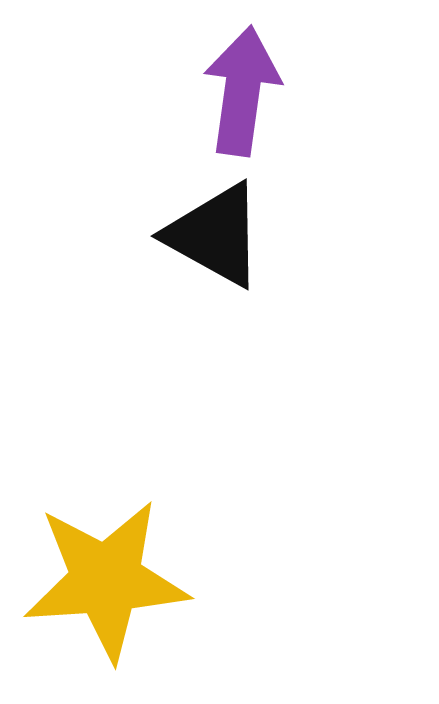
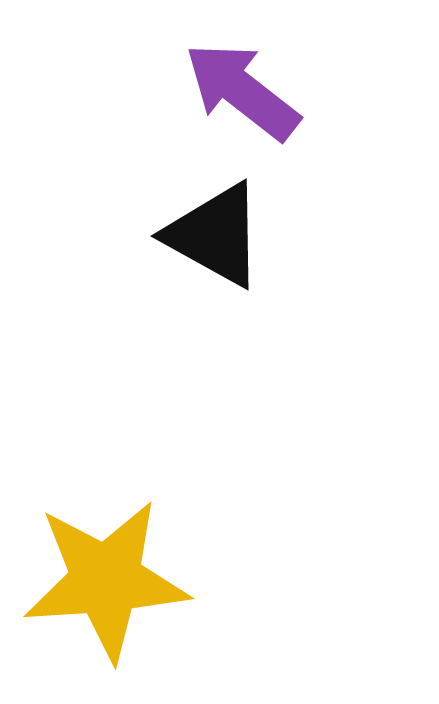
purple arrow: rotated 60 degrees counterclockwise
